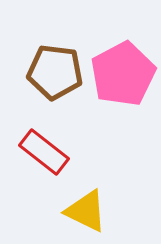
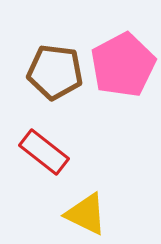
pink pentagon: moved 9 px up
yellow triangle: moved 3 px down
